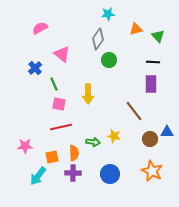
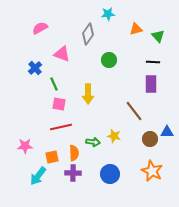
gray diamond: moved 10 px left, 5 px up
pink triangle: rotated 18 degrees counterclockwise
